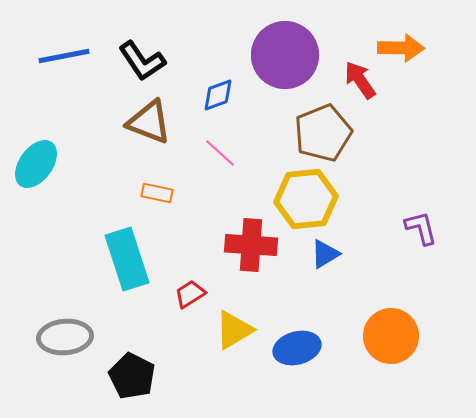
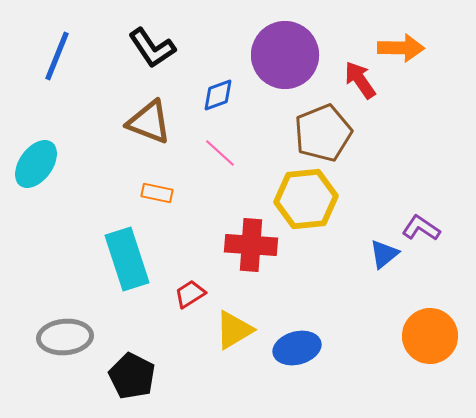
blue line: moved 7 px left; rotated 57 degrees counterclockwise
black L-shape: moved 10 px right, 13 px up
purple L-shape: rotated 42 degrees counterclockwise
blue triangle: moved 59 px right; rotated 8 degrees counterclockwise
orange circle: moved 39 px right
